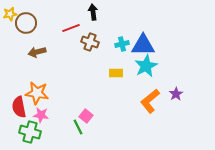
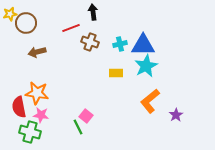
cyan cross: moved 2 px left
purple star: moved 21 px down
